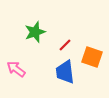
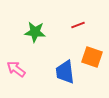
green star: rotated 25 degrees clockwise
red line: moved 13 px right, 20 px up; rotated 24 degrees clockwise
